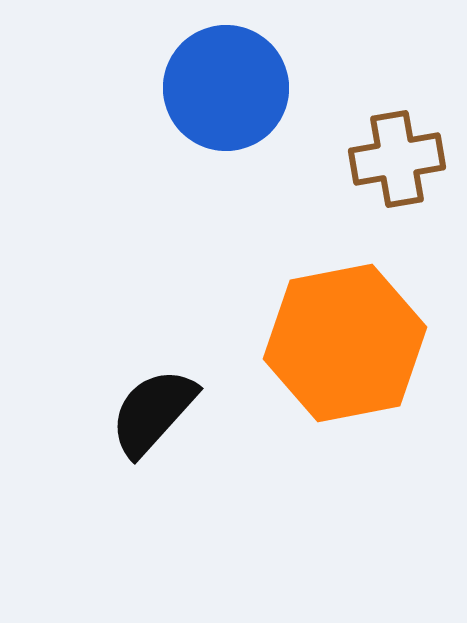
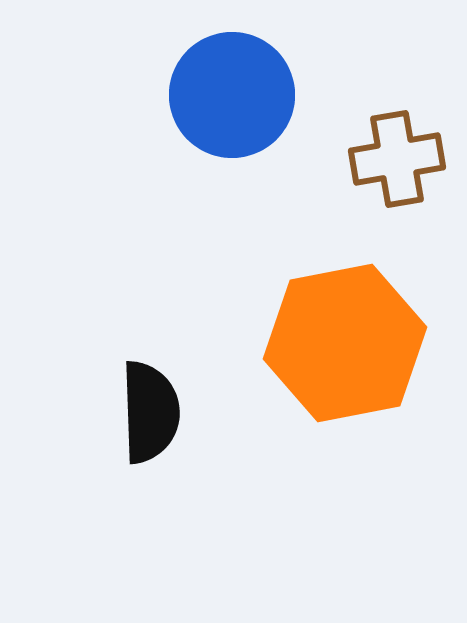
blue circle: moved 6 px right, 7 px down
black semicircle: moved 3 px left; rotated 136 degrees clockwise
